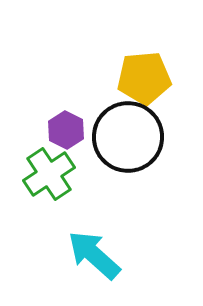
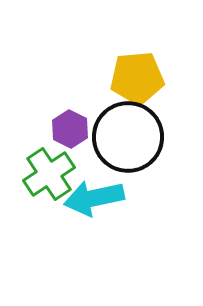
yellow pentagon: moved 7 px left
purple hexagon: moved 4 px right, 1 px up
cyan arrow: moved 57 px up; rotated 54 degrees counterclockwise
